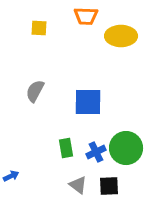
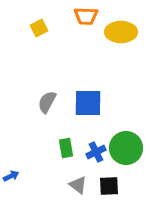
yellow square: rotated 30 degrees counterclockwise
yellow ellipse: moved 4 px up
gray semicircle: moved 12 px right, 11 px down
blue square: moved 1 px down
